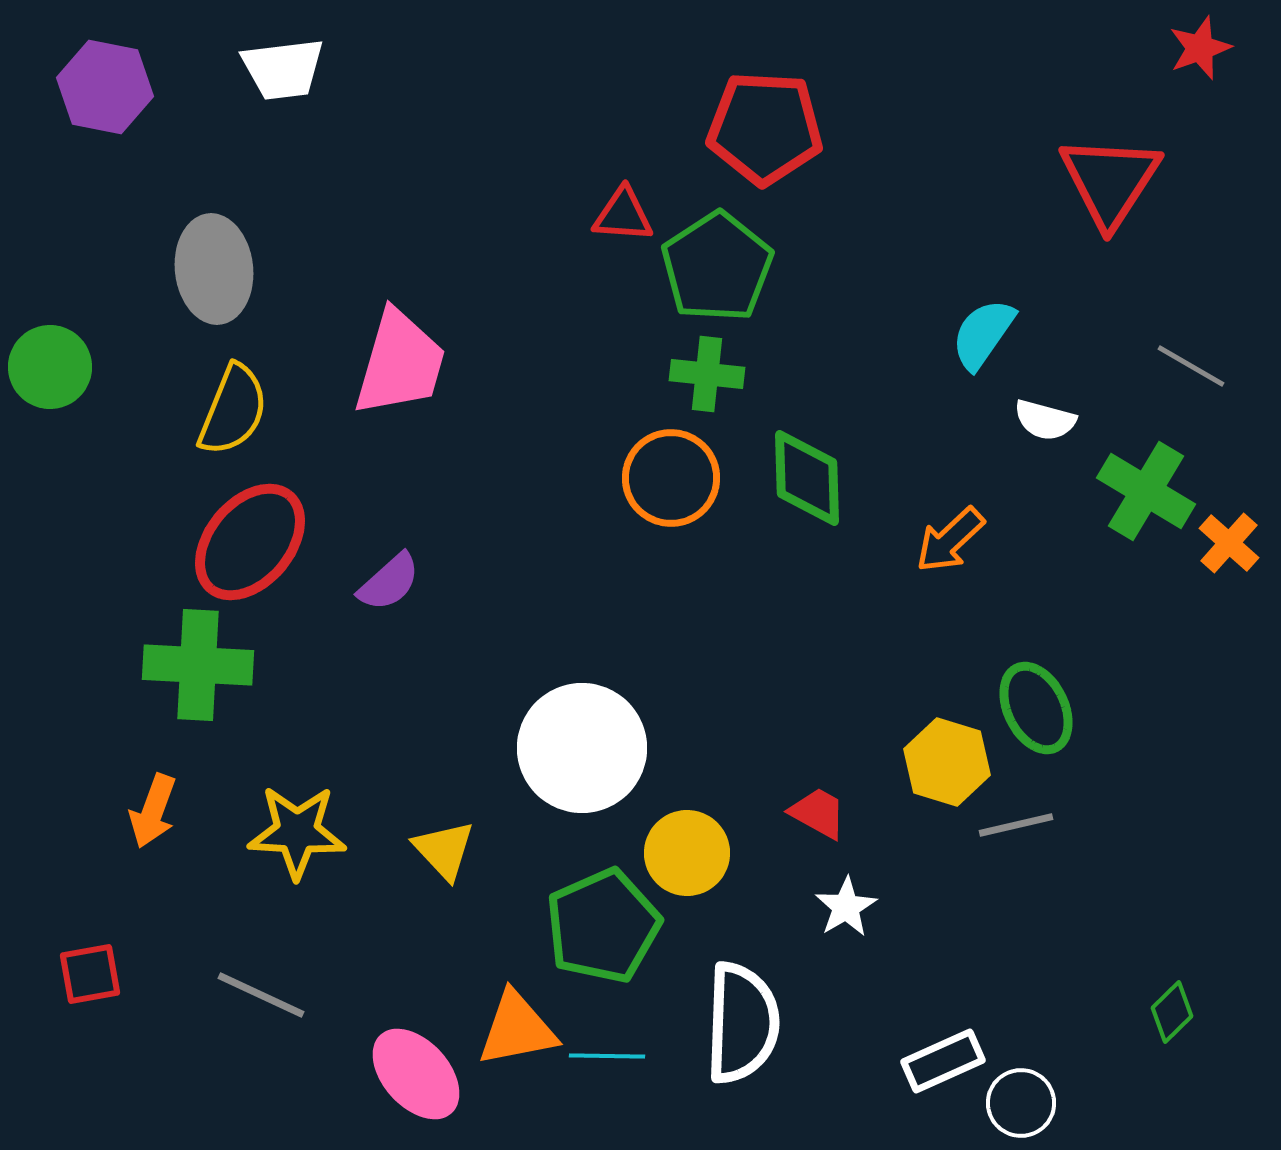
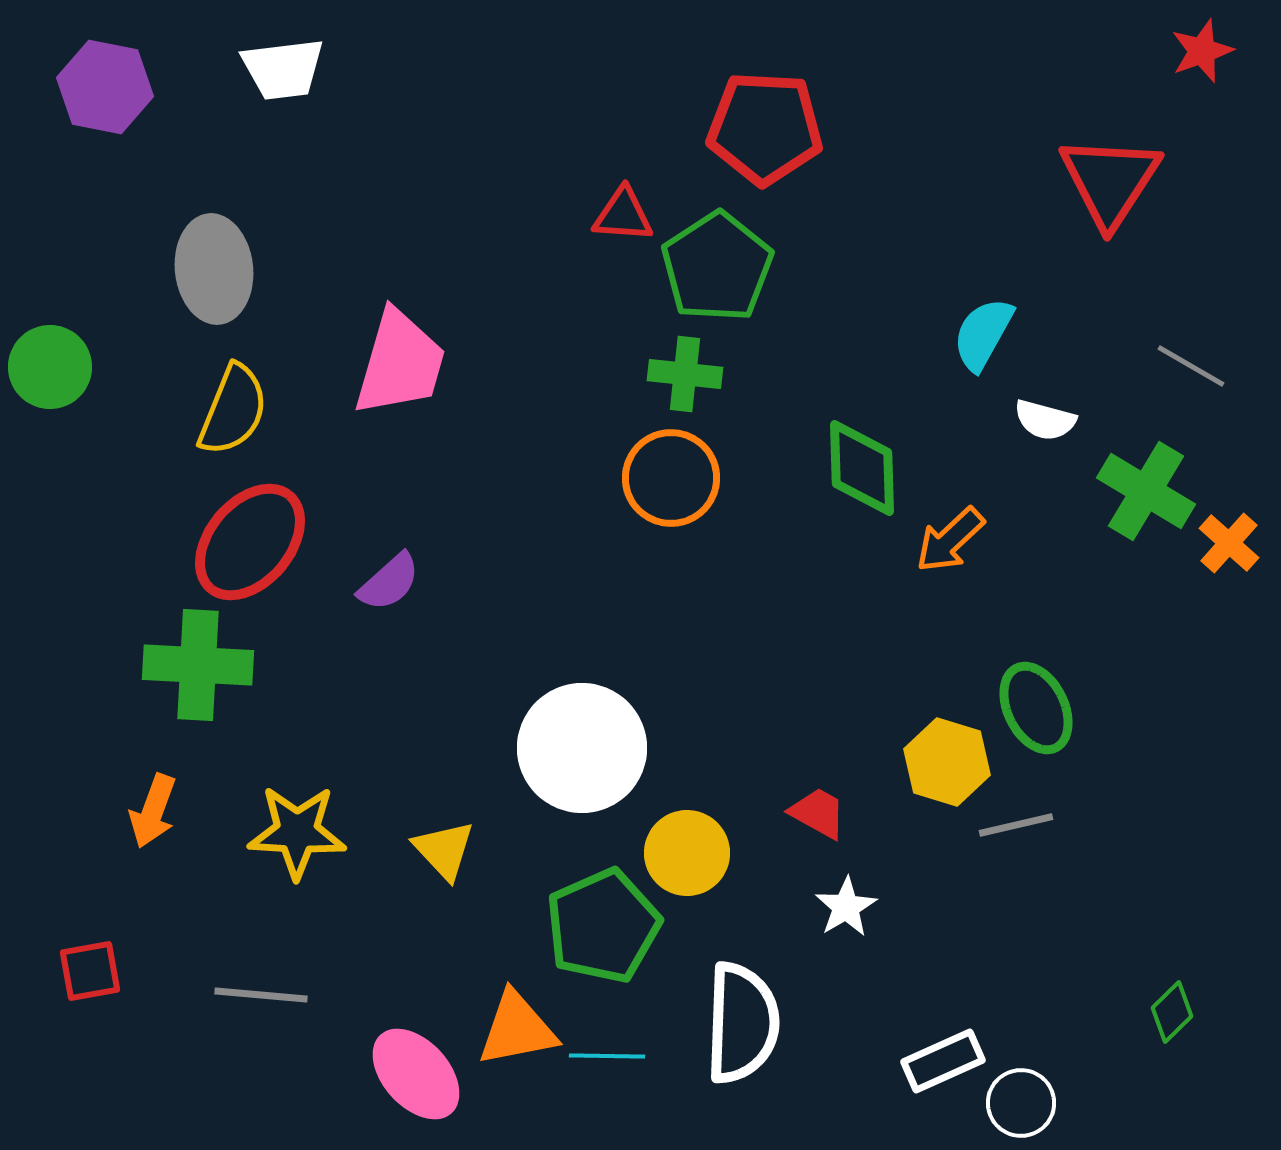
red star at (1200, 48): moved 2 px right, 3 px down
cyan semicircle at (983, 334): rotated 6 degrees counterclockwise
green cross at (707, 374): moved 22 px left
green diamond at (807, 478): moved 55 px right, 10 px up
red square at (90, 974): moved 3 px up
gray line at (261, 995): rotated 20 degrees counterclockwise
